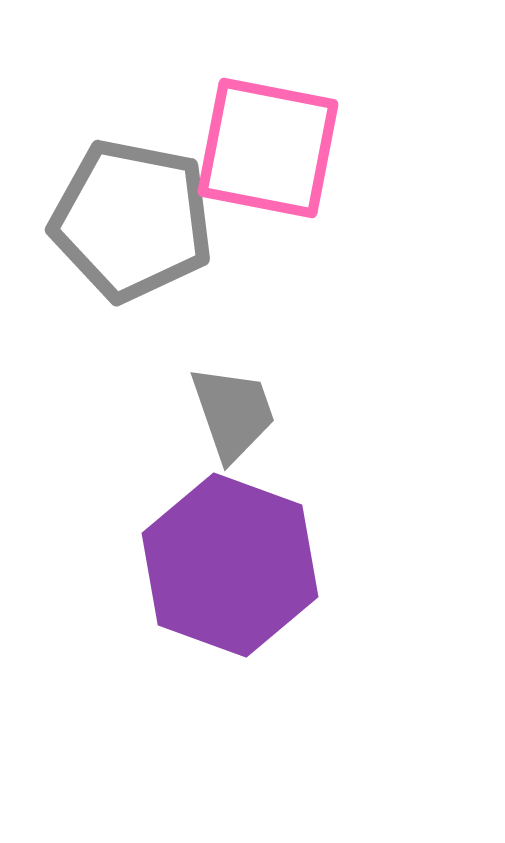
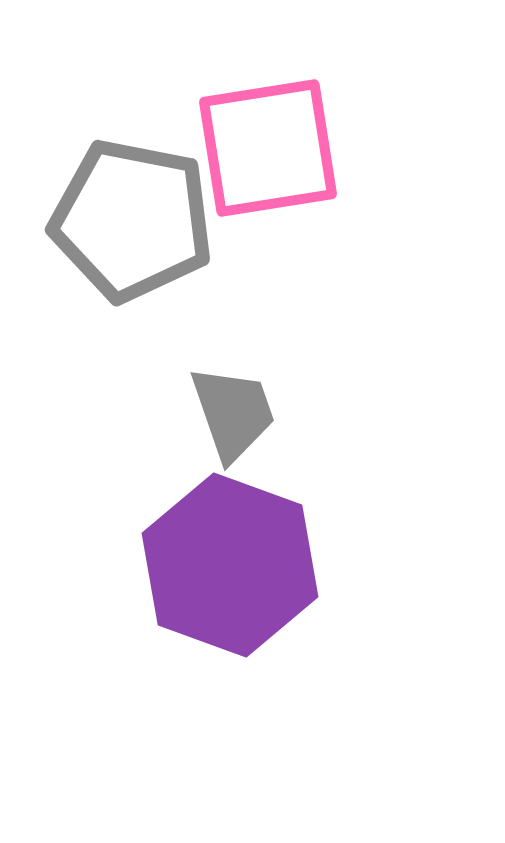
pink square: rotated 20 degrees counterclockwise
